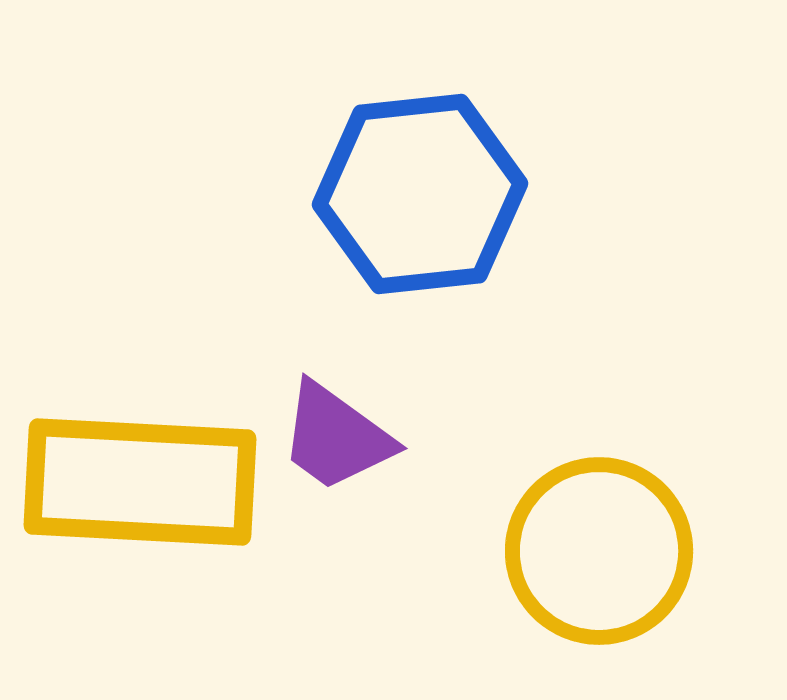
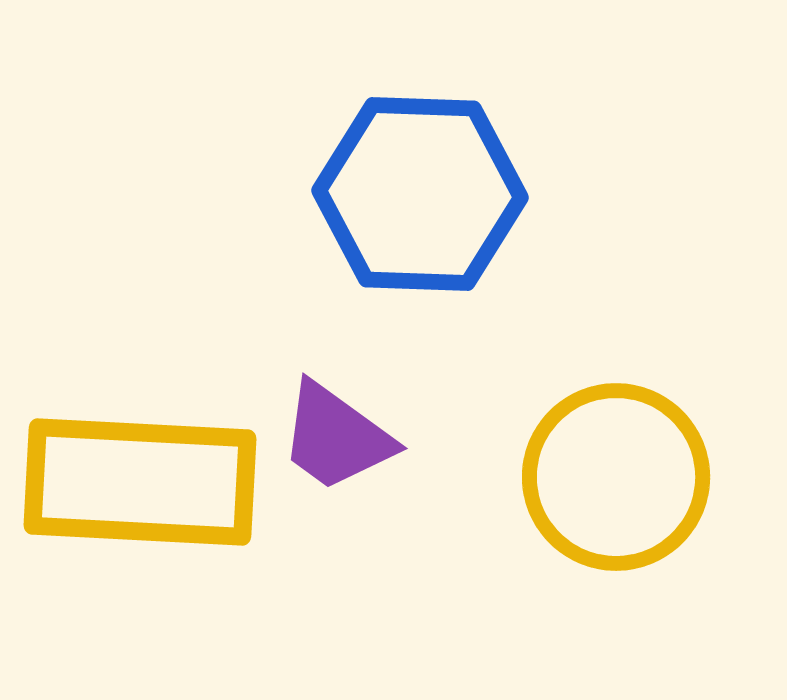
blue hexagon: rotated 8 degrees clockwise
yellow circle: moved 17 px right, 74 px up
